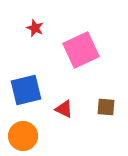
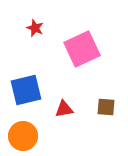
pink square: moved 1 px right, 1 px up
red triangle: rotated 36 degrees counterclockwise
